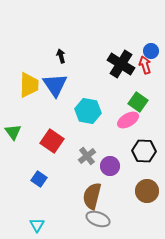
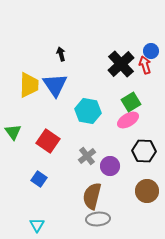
black arrow: moved 2 px up
black cross: rotated 16 degrees clockwise
green square: moved 7 px left; rotated 24 degrees clockwise
red square: moved 4 px left
gray ellipse: rotated 25 degrees counterclockwise
